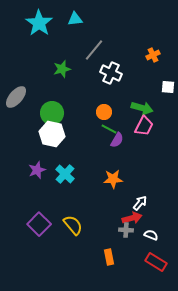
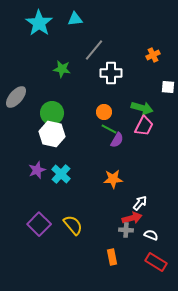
green star: rotated 24 degrees clockwise
white cross: rotated 25 degrees counterclockwise
cyan cross: moved 4 px left
orange rectangle: moved 3 px right
